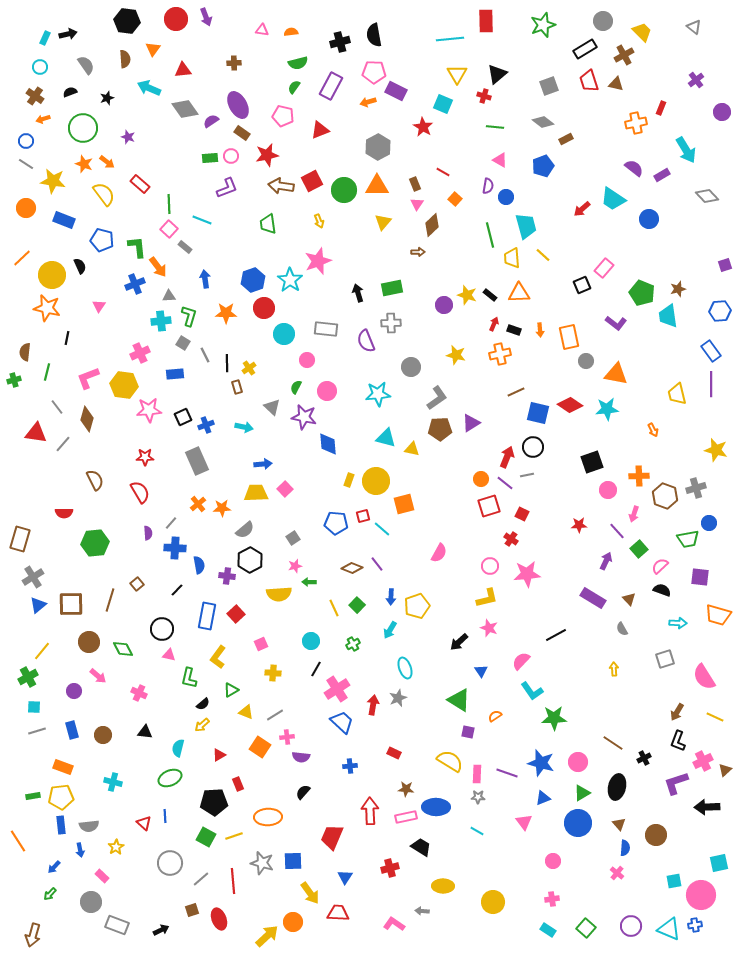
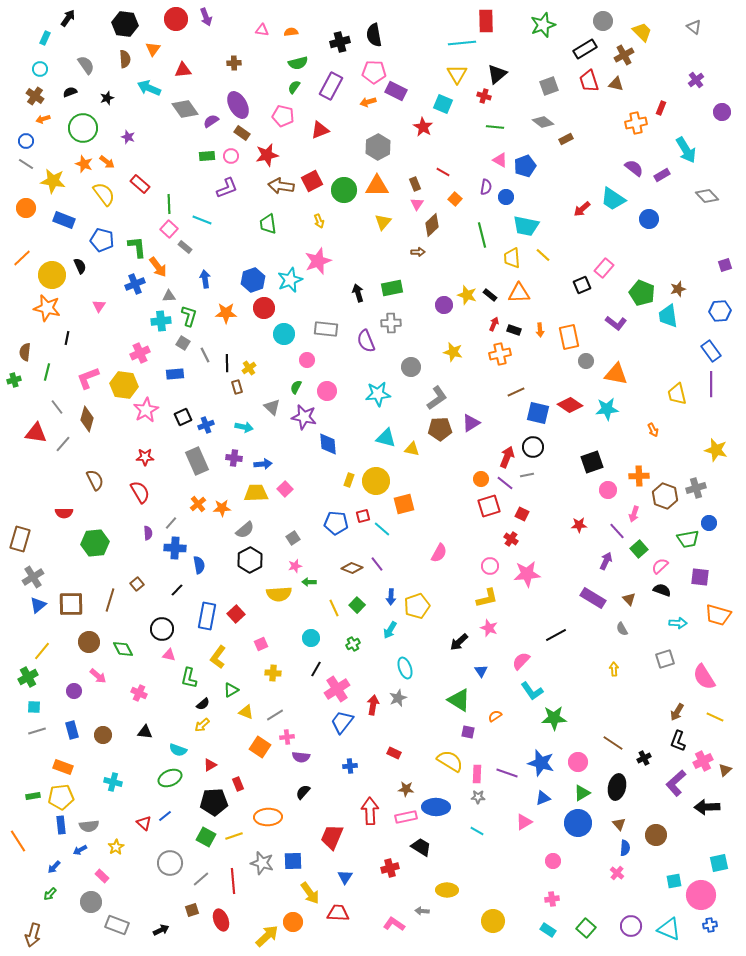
black hexagon at (127, 21): moved 2 px left, 3 px down
black arrow at (68, 34): moved 16 px up; rotated 42 degrees counterclockwise
cyan line at (450, 39): moved 12 px right, 4 px down
cyan circle at (40, 67): moved 2 px down
green rectangle at (210, 158): moved 3 px left, 2 px up
blue pentagon at (543, 166): moved 18 px left
purple semicircle at (488, 186): moved 2 px left, 1 px down
cyan trapezoid at (526, 226): rotated 116 degrees clockwise
green line at (490, 235): moved 8 px left
cyan star at (290, 280): rotated 15 degrees clockwise
yellow star at (456, 355): moved 3 px left, 3 px up
pink star at (149, 410): moved 3 px left; rotated 25 degrees counterclockwise
purple cross at (227, 576): moved 7 px right, 118 px up
cyan circle at (311, 641): moved 3 px up
blue trapezoid at (342, 722): rotated 95 degrees counterclockwise
cyan semicircle at (178, 748): moved 2 px down; rotated 84 degrees counterclockwise
red triangle at (219, 755): moved 9 px left, 10 px down
purple L-shape at (676, 783): rotated 24 degrees counterclockwise
blue line at (165, 816): rotated 56 degrees clockwise
pink triangle at (524, 822): rotated 36 degrees clockwise
blue arrow at (80, 850): rotated 72 degrees clockwise
yellow ellipse at (443, 886): moved 4 px right, 4 px down
yellow circle at (493, 902): moved 19 px down
red ellipse at (219, 919): moved 2 px right, 1 px down
blue cross at (695, 925): moved 15 px right
